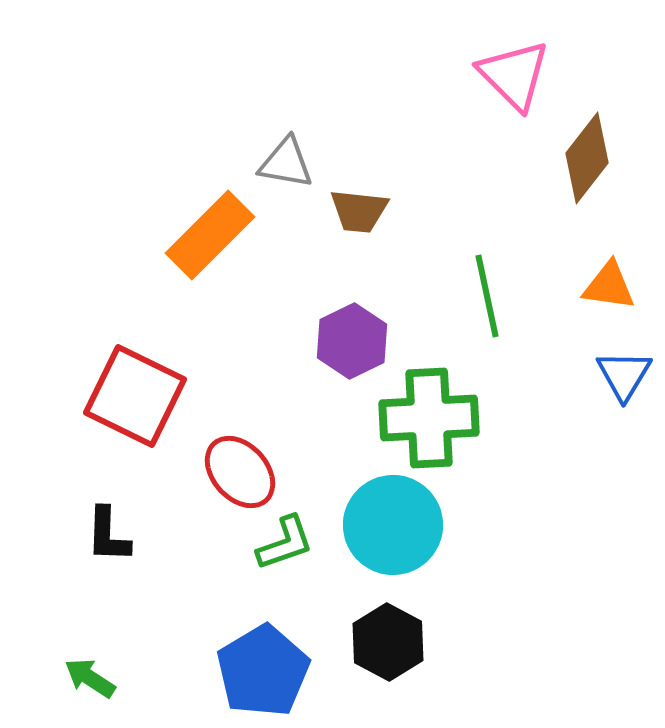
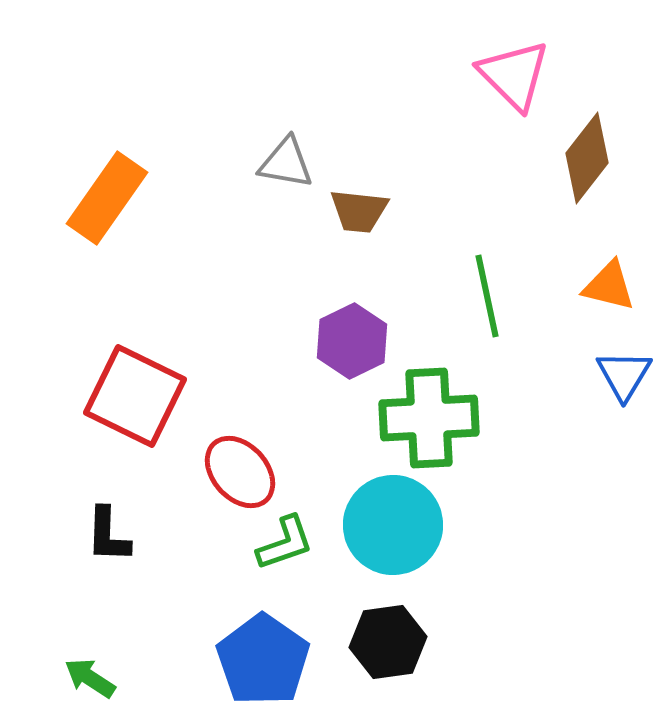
orange rectangle: moved 103 px left, 37 px up; rotated 10 degrees counterclockwise
orange triangle: rotated 6 degrees clockwise
black hexagon: rotated 24 degrees clockwise
blue pentagon: moved 11 px up; rotated 6 degrees counterclockwise
